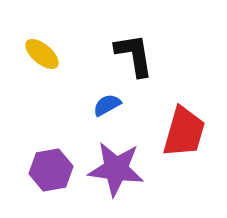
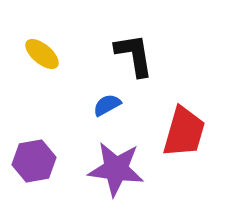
purple hexagon: moved 17 px left, 9 px up
